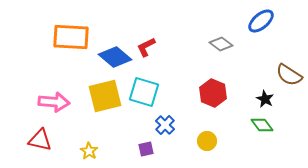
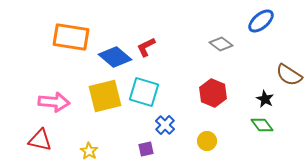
orange rectangle: rotated 6 degrees clockwise
